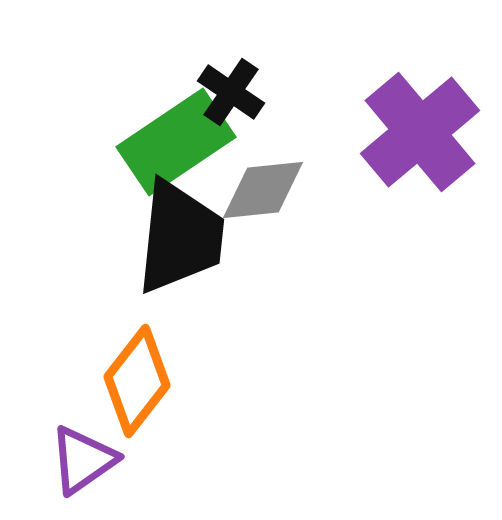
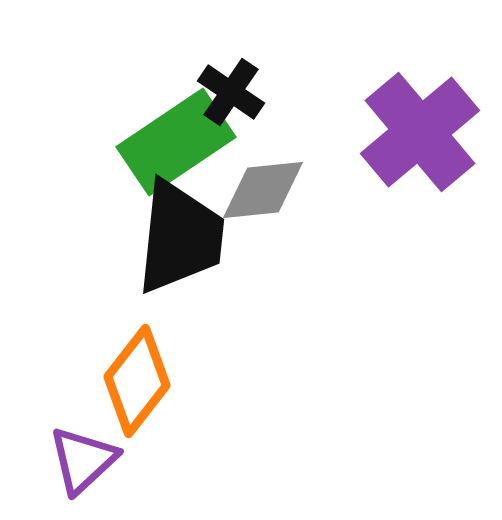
purple triangle: rotated 8 degrees counterclockwise
